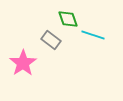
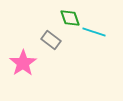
green diamond: moved 2 px right, 1 px up
cyan line: moved 1 px right, 3 px up
